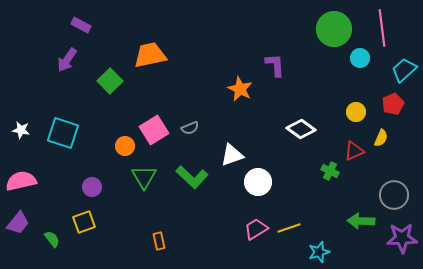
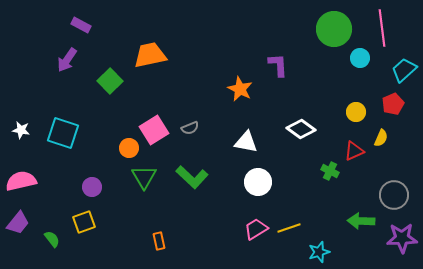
purple L-shape: moved 3 px right
orange circle: moved 4 px right, 2 px down
white triangle: moved 14 px right, 13 px up; rotated 30 degrees clockwise
